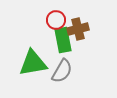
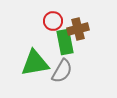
red circle: moved 3 px left, 1 px down
green rectangle: moved 2 px right, 2 px down
green triangle: moved 2 px right
